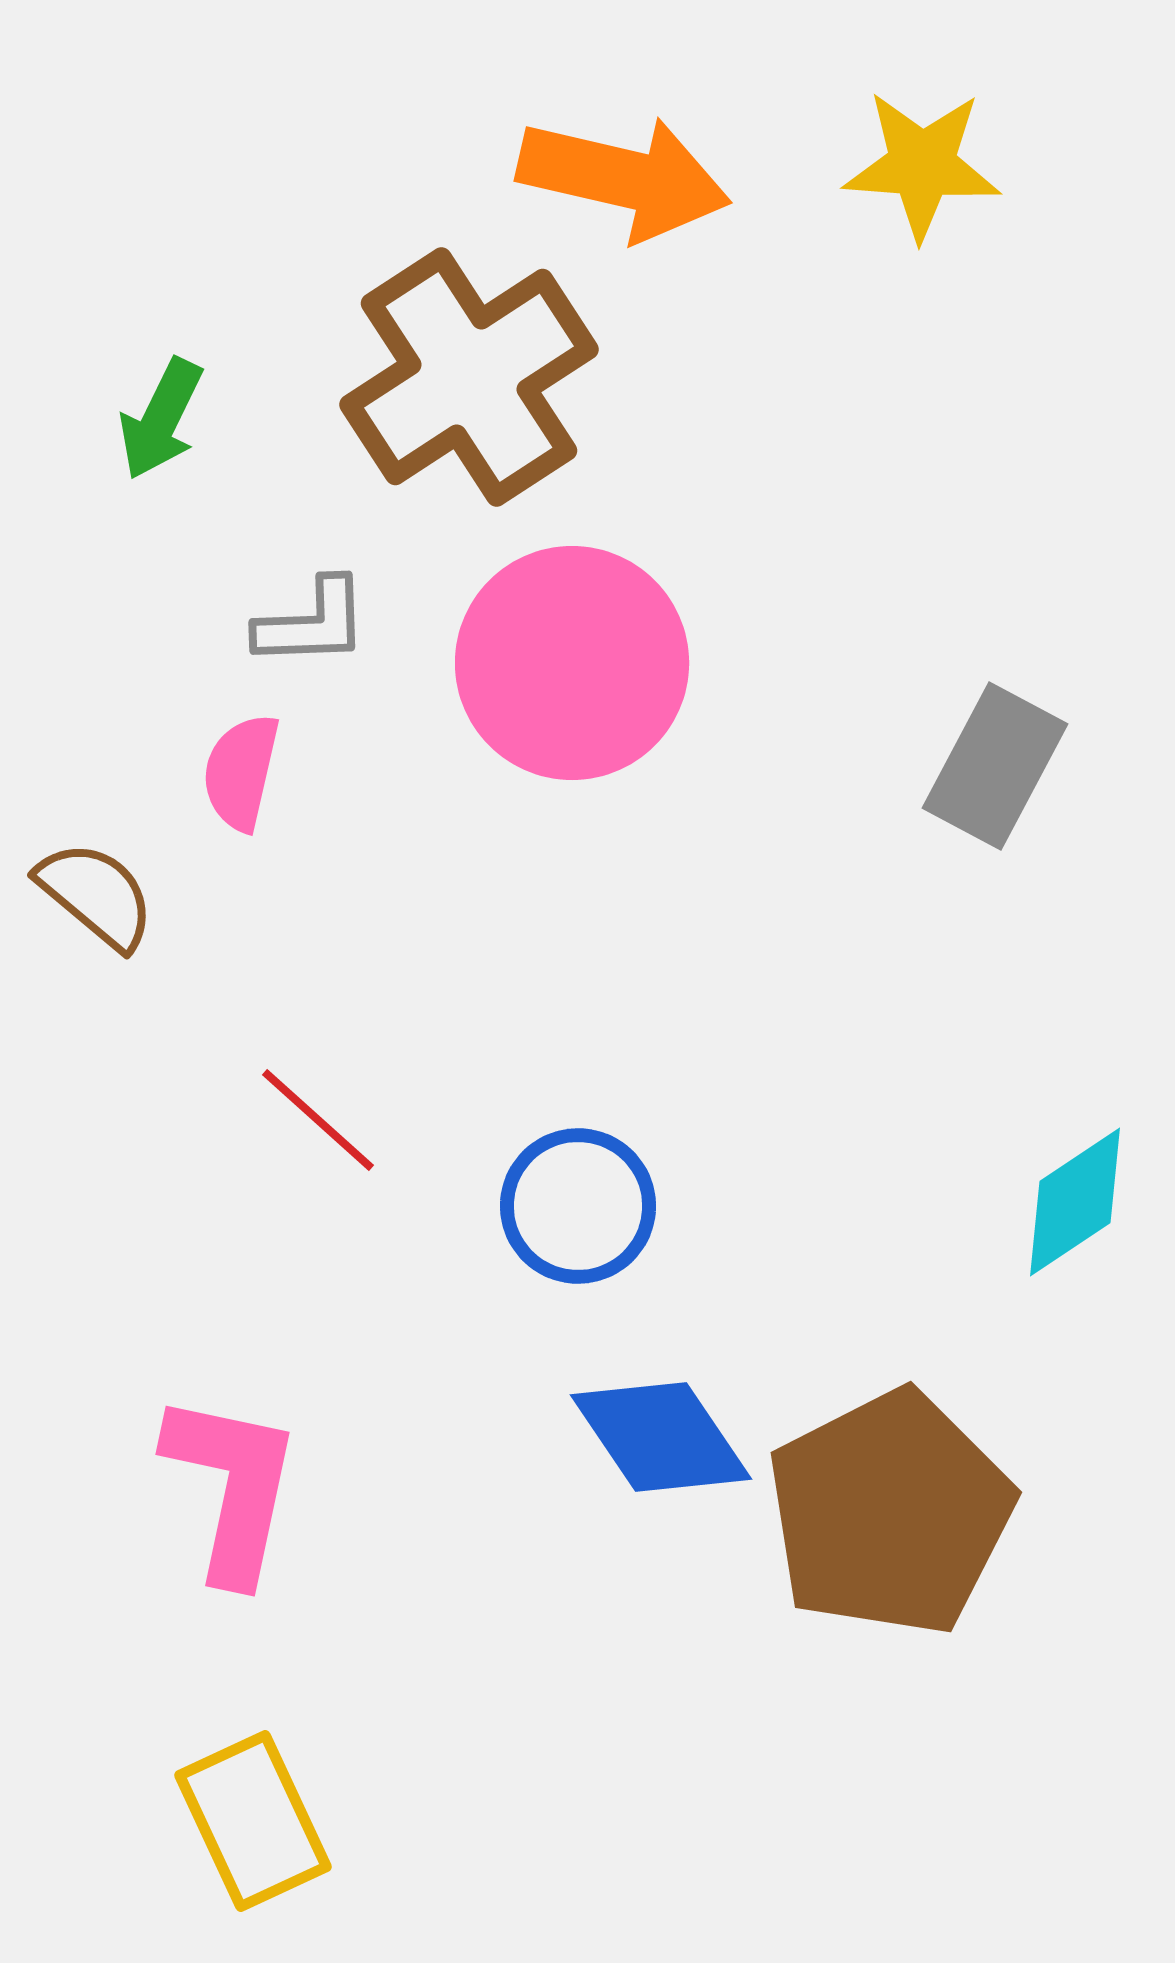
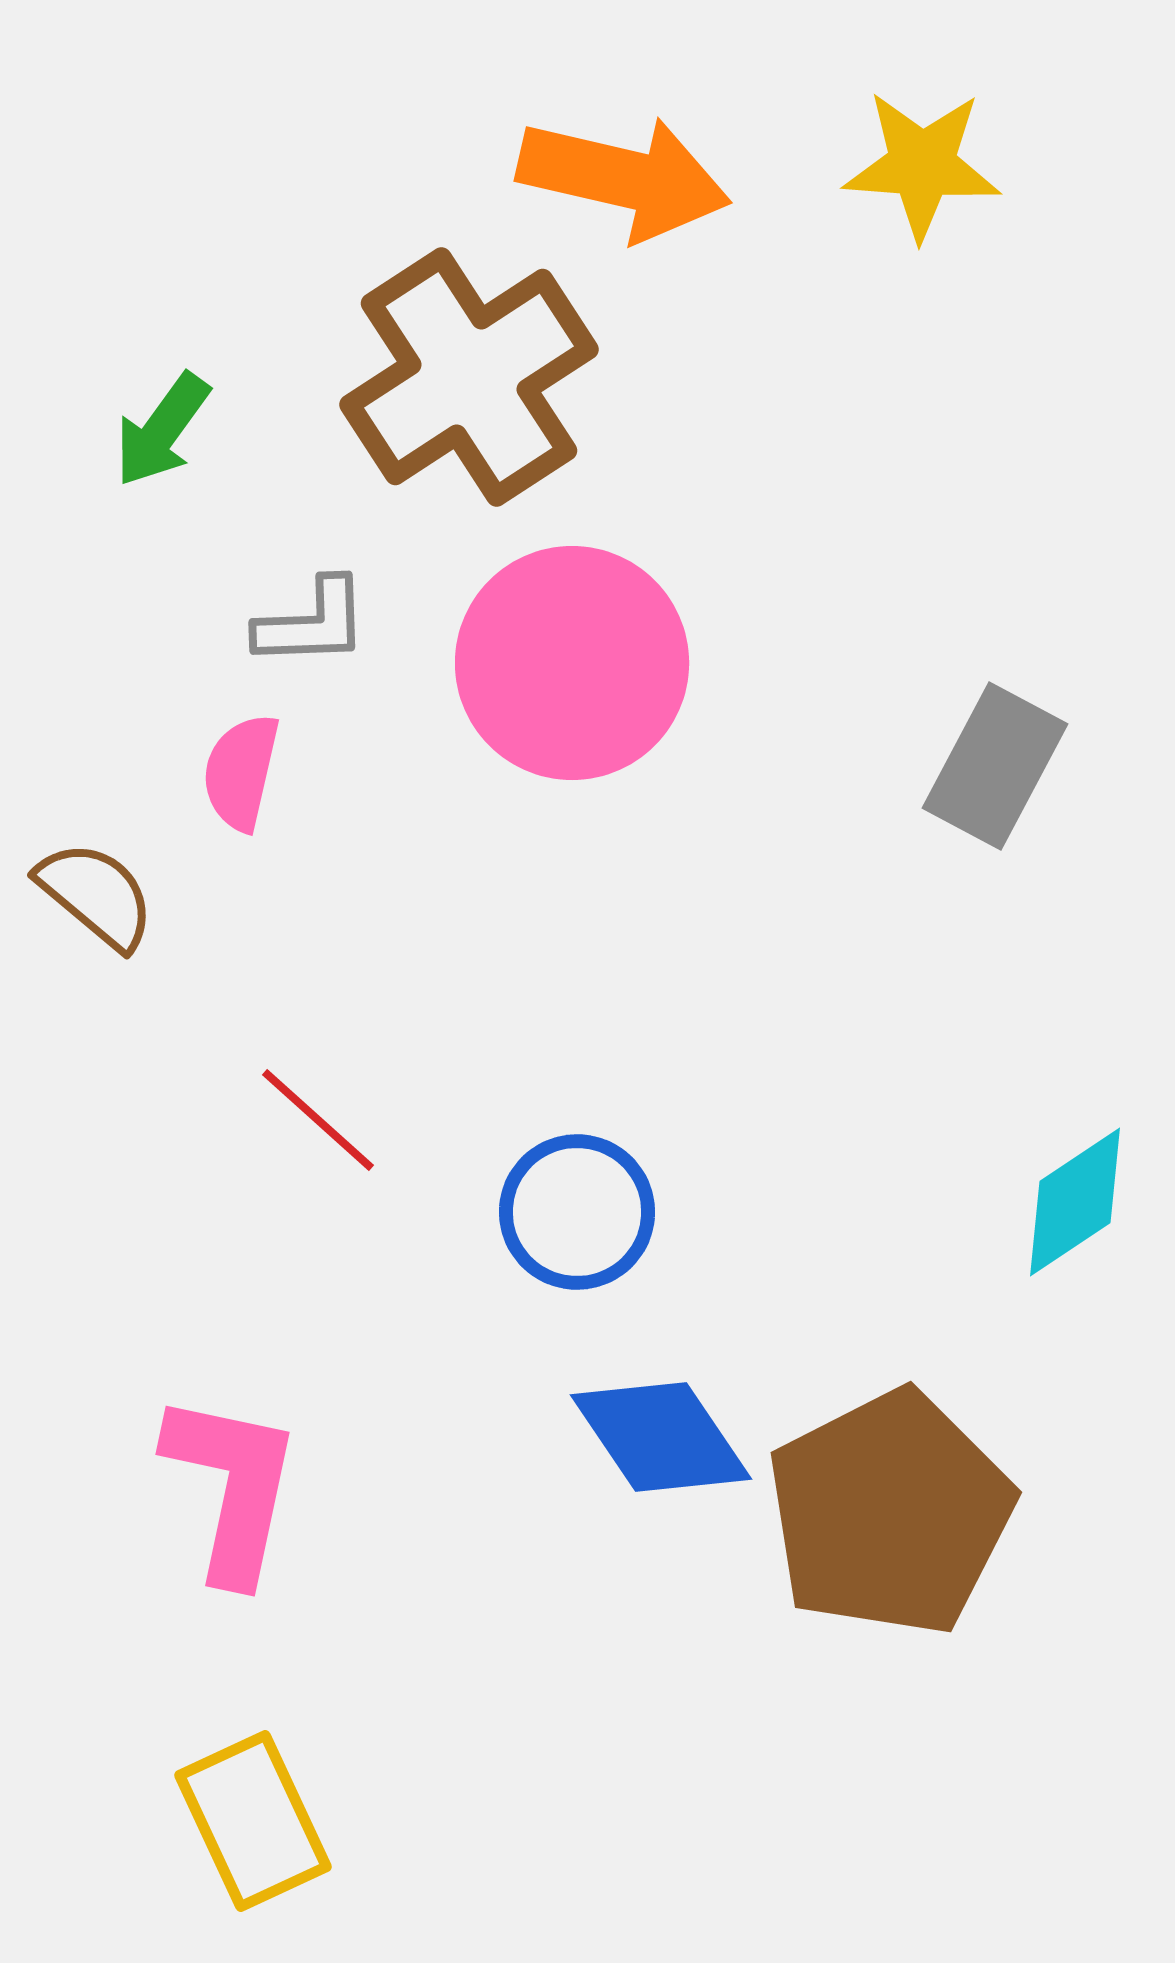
green arrow: moved 1 px right, 11 px down; rotated 10 degrees clockwise
blue circle: moved 1 px left, 6 px down
